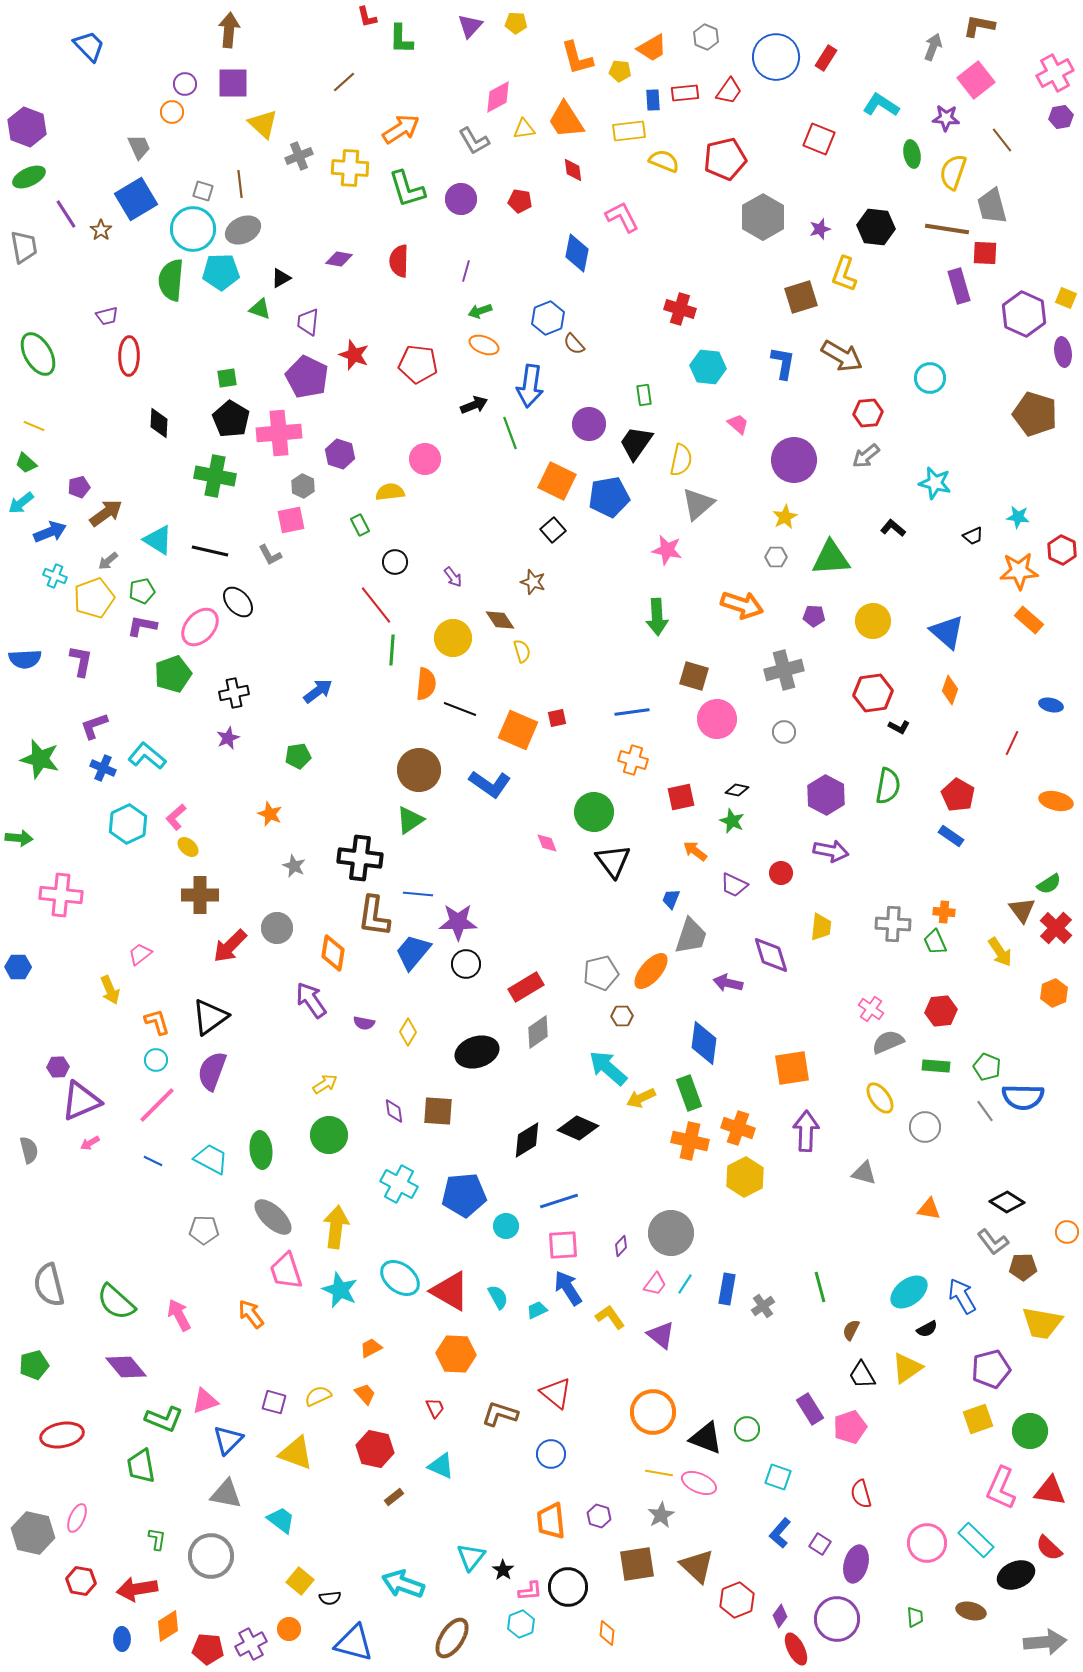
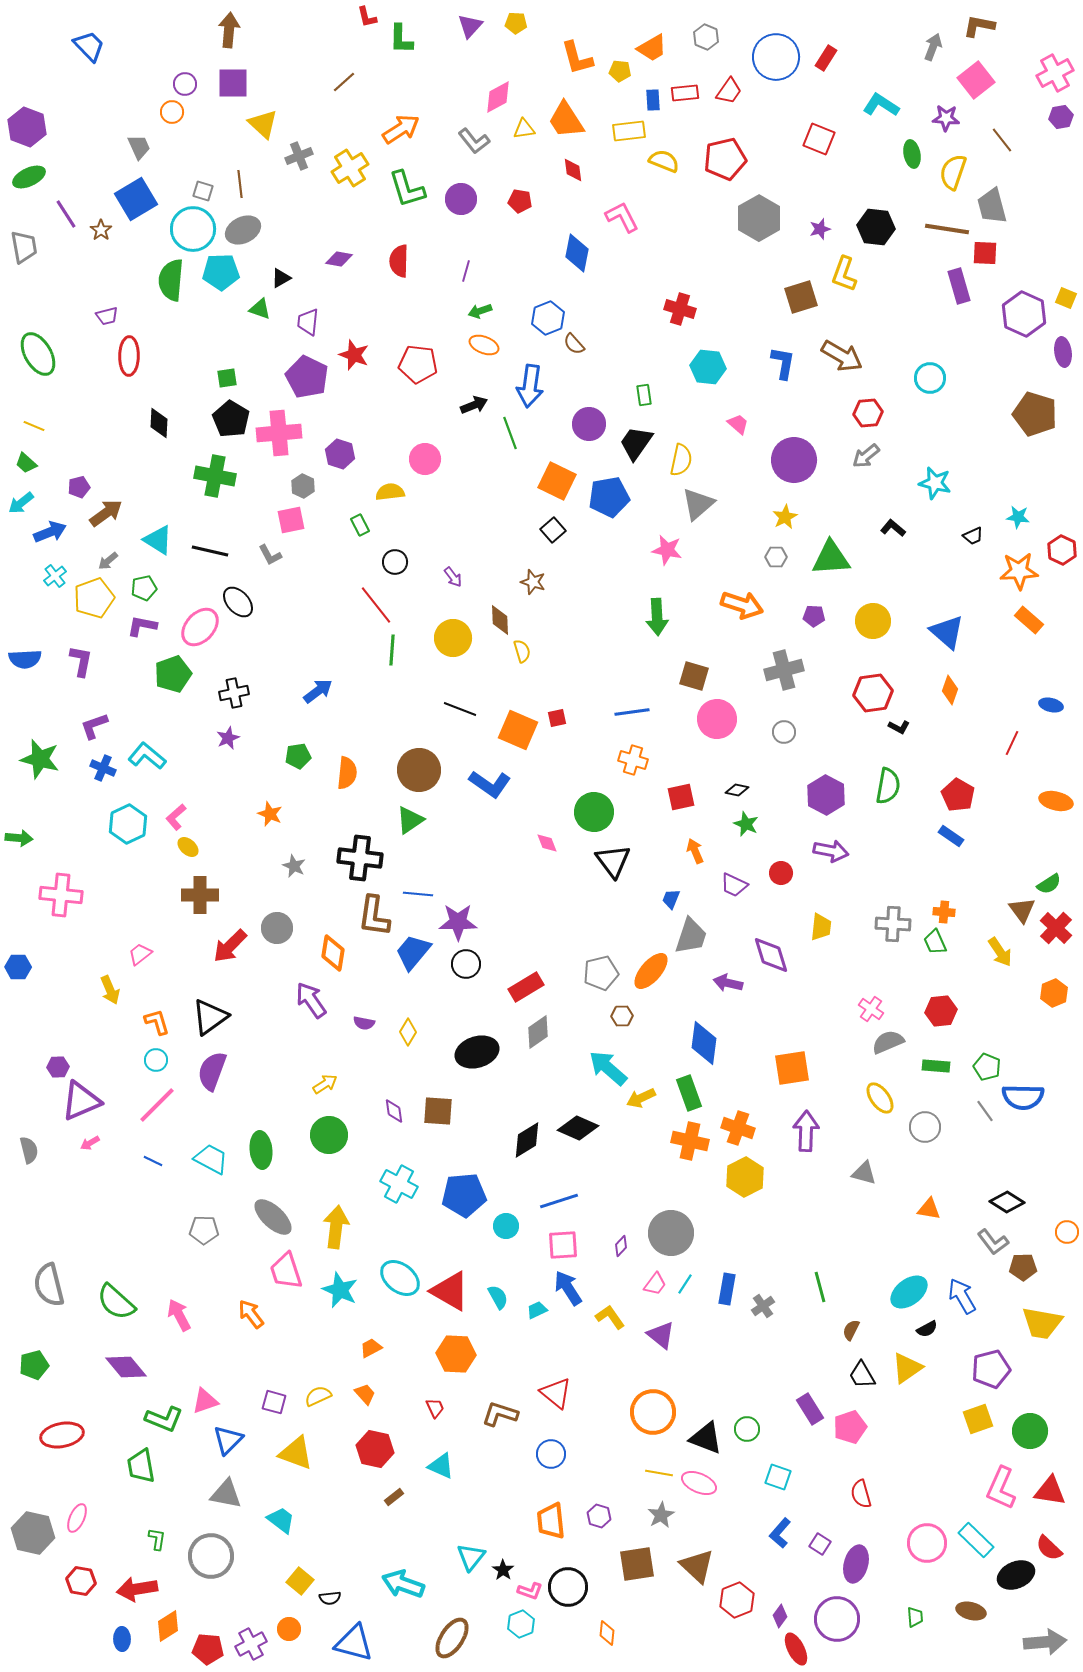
gray L-shape at (474, 141): rotated 8 degrees counterclockwise
yellow cross at (350, 168): rotated 36 degrees counterclockwise
gray hexagon at (763, 217): moved 4 px left, 1 px down
cyan cross at (55, 576): rotated 30 degrees clockwise
green pentagon at (142, 591): moved 2 px right, 3 px up
brown diamond at (500, 620): rotated 32 degrees clockwise
orange semicircle at (426, 684): moved 79 px left, 89 px down
green star at (732, 821): moved 14 px right, 3 px down
orange arrow at (695, 851): rotated 30 degrees clockwise
pink L-shape at (530, 1591): rotated 25 degrees clockwise
